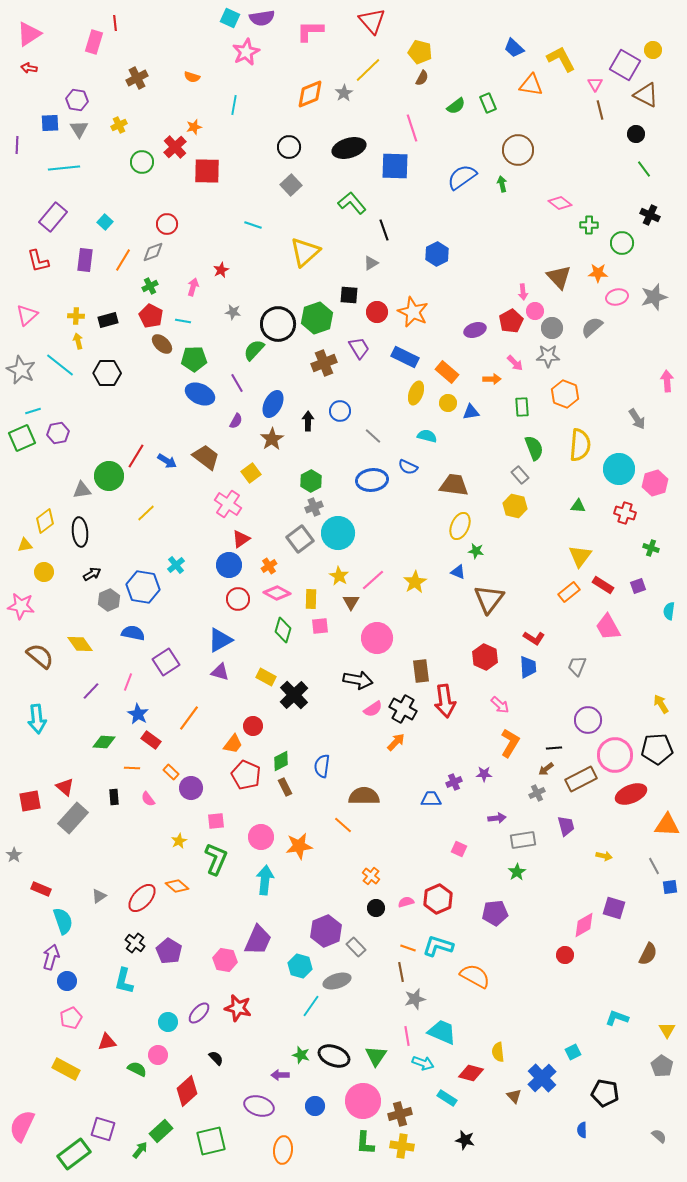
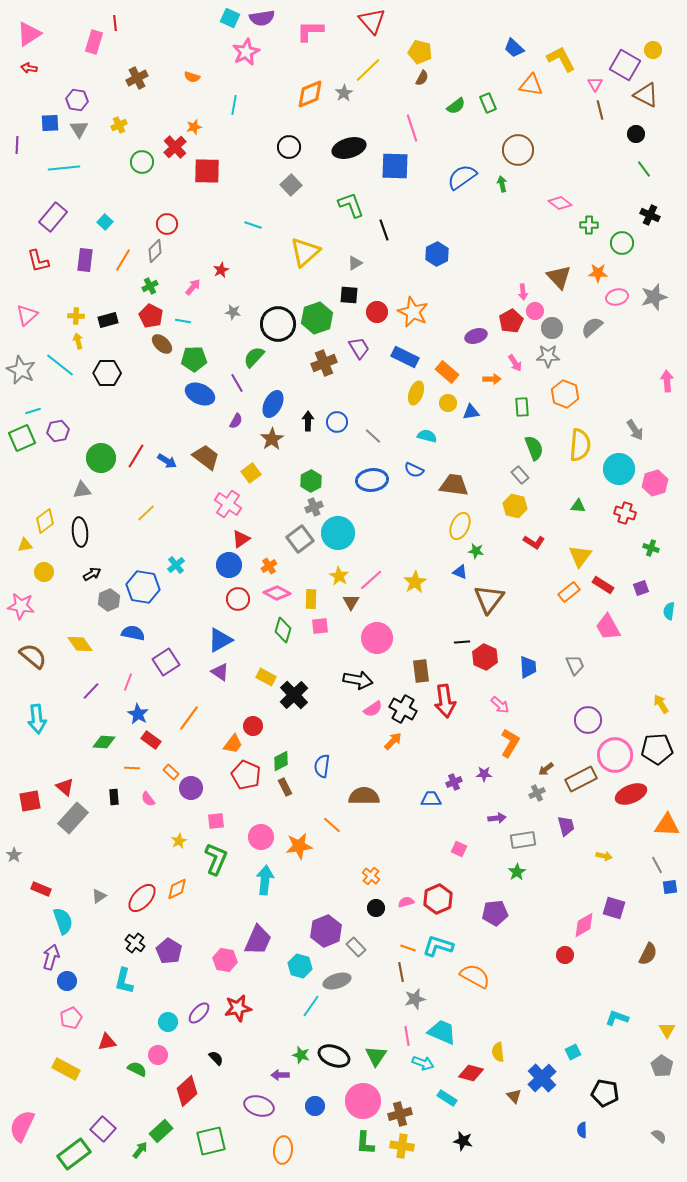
green L-shape at (352, 203): moved 1 px left, 2 px down; rotated 20 degrees clockwise
gray diamond at (153, 252): moved 2 px right, 1 px up; rotated 25 degrees counterclockwise
gray triangle at (371, 263): moved 16 px left
pink arrow at (193, 287): rotated 24 degrees clockwise
purple ellipse at (475, 330): moved 1 px right, 6 px down
green semicircle at (254, 350): moved 7 px down
pink arrow at (515, 363): rotated 12 degrees clockwise
blue circle at (340, 411): moved 3 px left, 11 px down
gray arrow at (637, 419): moved 2 px left, 11 px down
purple hexagon at (58, 433): moved 2 px up
blue semicircle at (408, 467): moved 6 px right, 3 px down
green circle at (109, 476): moved 8 px left, 18 px up
blue triangle at (458, 572): moved 2 px right
pink line at (373, 580): moved 2 px left
purple square at (638, 586): moved 3 px right, 2 px down
red L-shape at (534, 638): moved 96 px up
brown semicircle at (40, 656): moved 7 px left
gray trapezoid at (577, 666): moved 2 px left, 1 px up; rotated 135 degrees clockwise
purple triangle at (220, 672): rotated 18 degrees clockwise
orange arrow at (396, 742): moved 3 px left, 1 px up
black line at (554, 748): moved 92 px left, 106 px up
orange line at (343, 825): moved 11 px left
gray line at (654, 866): moved 3 px right, 1 px up
orange diamond at (177, 886): moved 3 px down; rotated 65 degrees counterclockwise
red star at (238, 1008): rotated 24 degrees counterclockwise
purple square at (103, 1129): rotated 25 degrees clockwise
black star at (465, 1140): moved 2 px left, 1 px down
